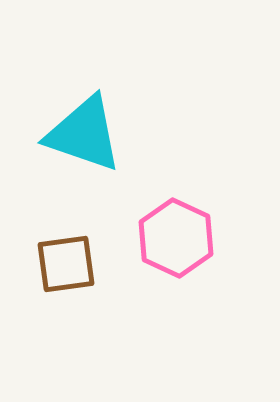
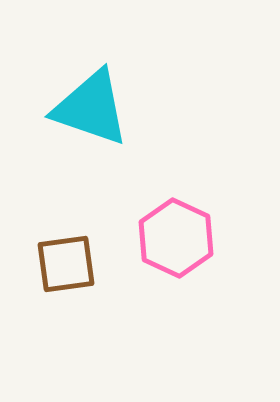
cyan triangle: moved 7 px right, 26 px up
